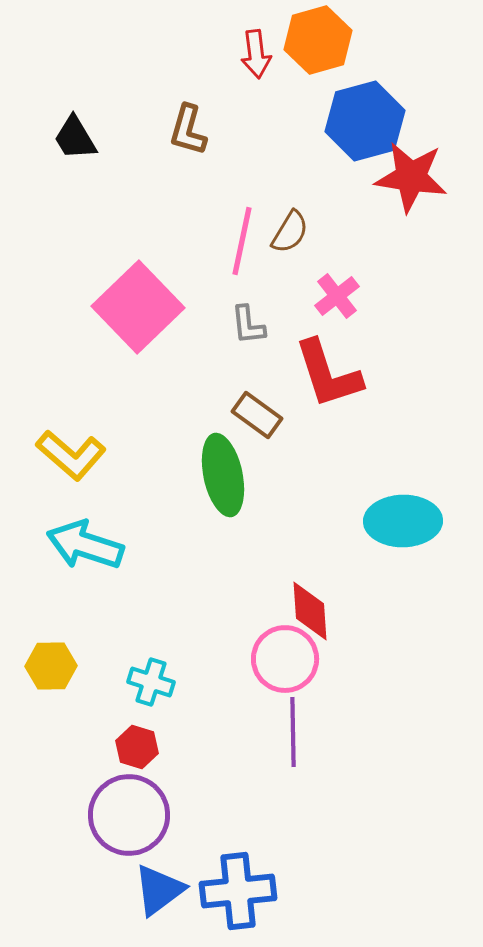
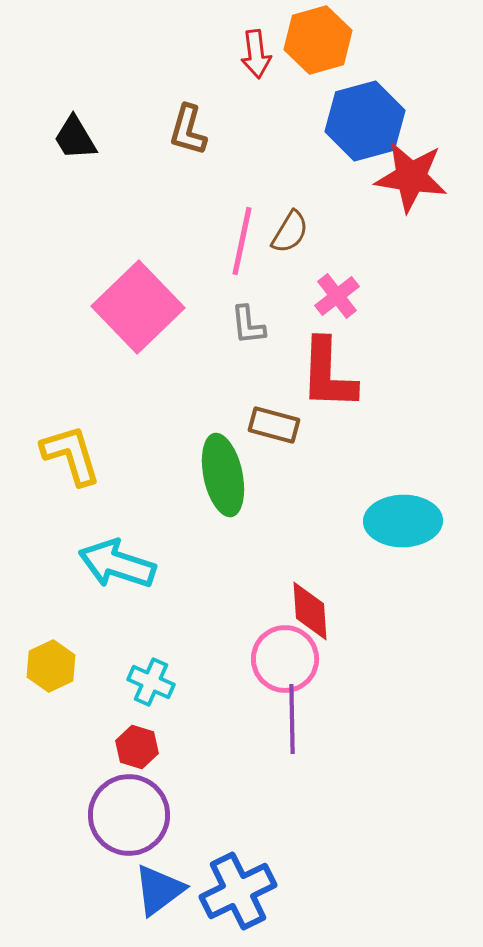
red L-shape: rotated 20 degrees clockwise
brown rectangle: moved 17 px right, 10 px down; rotated 21 degrees counterclockwise
yellow L-shape: rotated 148 degrees counterclockwise
cyan arrow: moved 32 px right, 19 px down
yellow hexagon: rotated 24 degrees counterclockwise
cyan cross: rotated 6 degrees clockwise
purple line: moved 1 px left, 13 px up
blue cross: rotated 20 degrees counterclockwise
